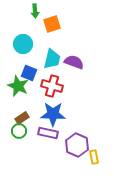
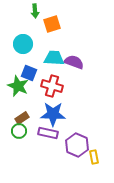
cyan trapezoid: moved 2 px right, 1 px up; rotated 100 degrees counterclockwise
